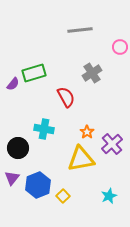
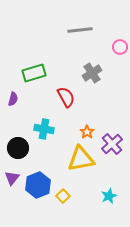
purple semicircle: moved 15 px down; rotated 24 degrees counterclockwise
